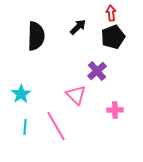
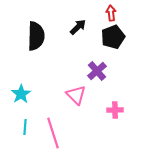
pink line: moved 3 px left, 7 px down; rotated 12 degrees clockwise
